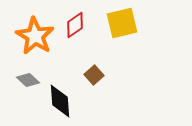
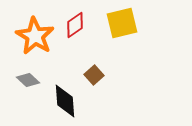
black diamond: moved 5 px right
